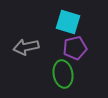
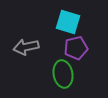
purple pentagon: moved 1 px right
